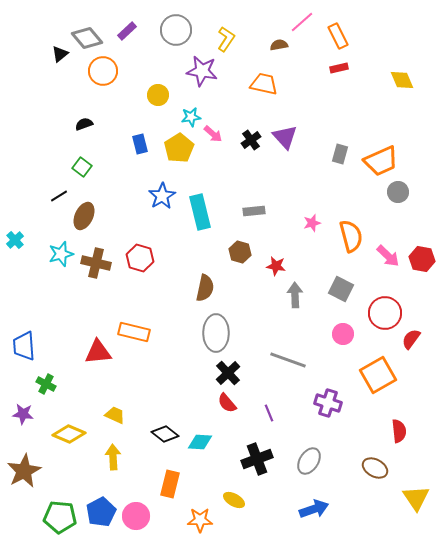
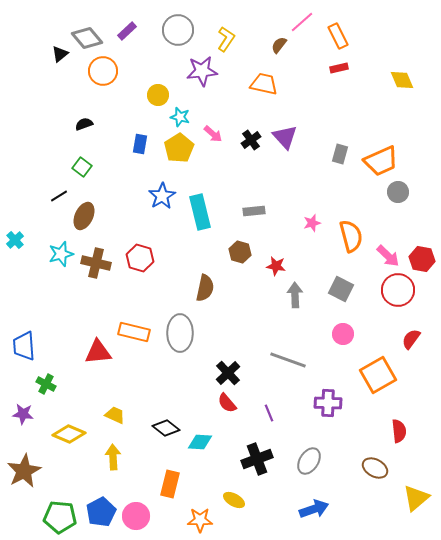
gray circle at (176, 30): moved 2 px right
brown semicircle at (279, 45): rotated 42 degrees counterclockwise
purple star at (202, 71): rotated 16 degrees counterclockwise
cyan star at (191, 117): moved 11 px left; rotated 24 degrees clockwise
blue rectangle at (140, 144): rotated 24 degrees clockwise
red circle at (385, 313): moved 13 px right, 23 px up
gray ellipse at (216, 333): moved 36 px left
purple cross at (328, 403): rotated 16 degrees counterclockwise
black diamond at (165, 434): moved 1 px right, 6 px up
yellow triangle at (416, 498): rotated 24 degrees clockwise
